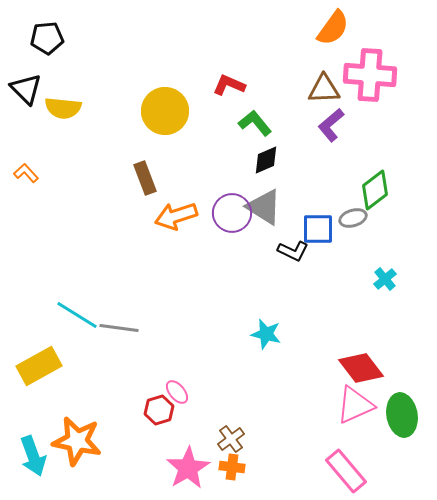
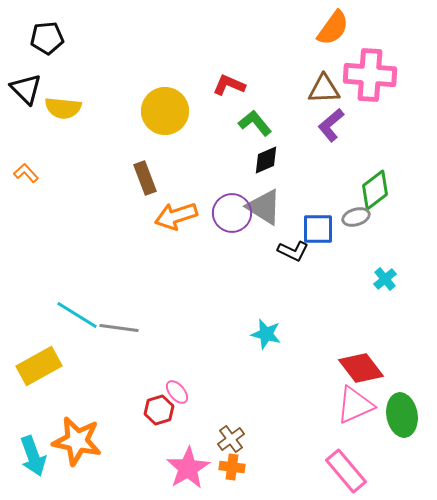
gray ellipse: moved 3 px right, 1 px up
